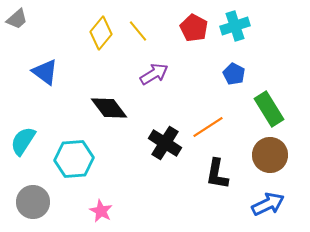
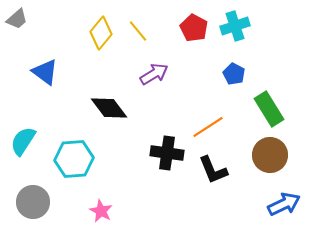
black cross: moved 2 px right, 10 px down; rotated 24 degrees counterclockwise
black L-shape: moved 4 px left, 4 px up; rotated 32 degrees counterclockwise
blue arrow: moved 16 px right
